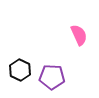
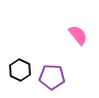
pink semicircle: moved 1 px left; rotated 15 degrees counterclockwise
